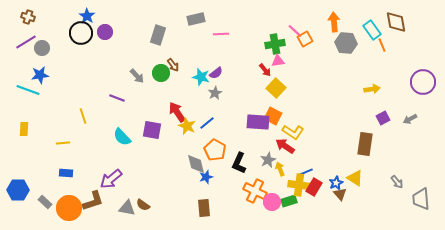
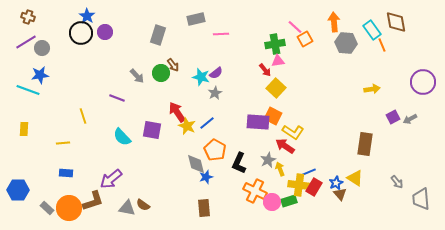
pink line at (295, 31): moved 4 px up
purple square at (383, 118): moved 10 px right, 1 px up
blue line at (306, 172): moved 3 px right
gray rectangle at (45, 202): moved 2 px right, 6 px down
